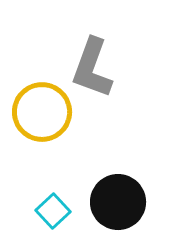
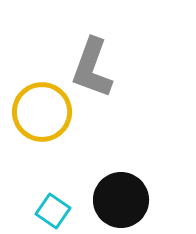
black circle: moved 3 px right, 2 px up
cyan square: rotated 12 degrees counterclockwise
